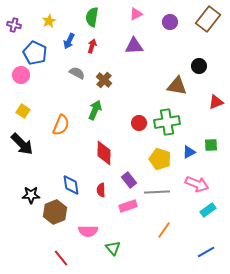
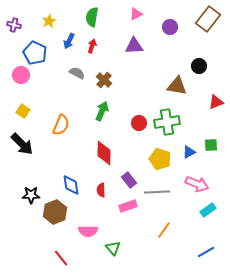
purple circle: moved 5 px down
green arrow: moved 7 px right, 1 px down
